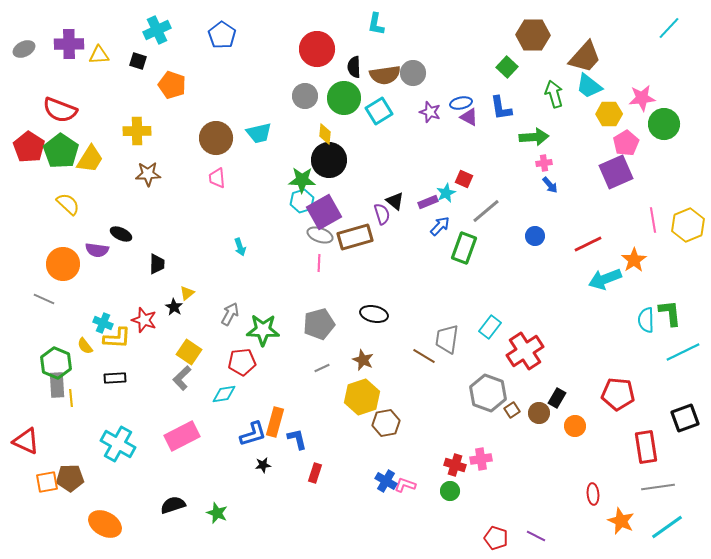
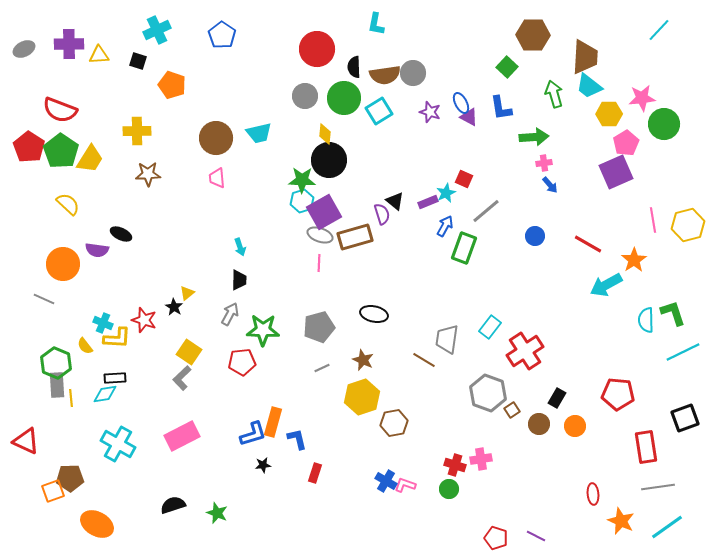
cyan line at (669, 28): moved 10 px left, 2 px down
brown trapezoid at (585, 57): rotated 39 degrees counterclockwise
blue ellipse at (461, 103): rotated 75 degrees clockwise
yellow hexagon at (688, 225): rotated 8 degrees clockwise
blue arrow at (440, 226): moved 5 px right; rotated 15 degrees counterclockwise
red line at (588, 244): rotated 56 degrees clockwise
black trapezoid at (157, 264): moved 82 px right, 16 px down
cyan arrow at (605, 279): moved 1 px right, 6 px down; rotated 8 degrees counterclockwise
green L-shape at (670, 313): moved 3 px right; rotated 12 degrees counterclockwise
gray pentagon at (319, 324): moved 3 px down
brown line at (424, 356): moved 4 px down
cyan diamond at (224, 394): moved 119 px left
brown circle at (539, 413): moved 11 px down
orange rectangle at (275, 422): moved 2 px left
brown hexagon at (386, 423): moved 8 px right
orange square at (47, 482): moved 6 px right, 9 px down; rotated 10 degrees counterclockwise
green circle at (450, 491): moved 1 px left, 2 px up
orange ellipse at (105, 524): moved 8 px left
